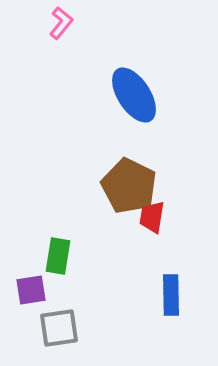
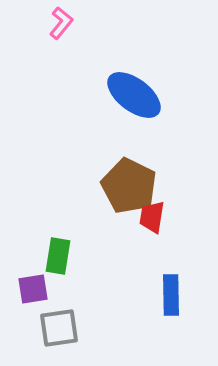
blue ellipse: rotated 20 degrees counterclockwise
purple square: moved 2 px right, 1 px up
